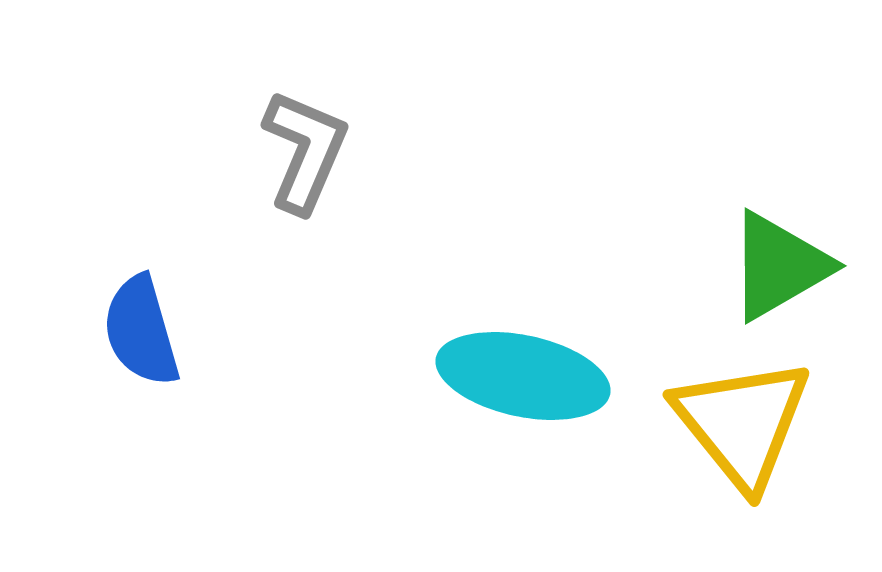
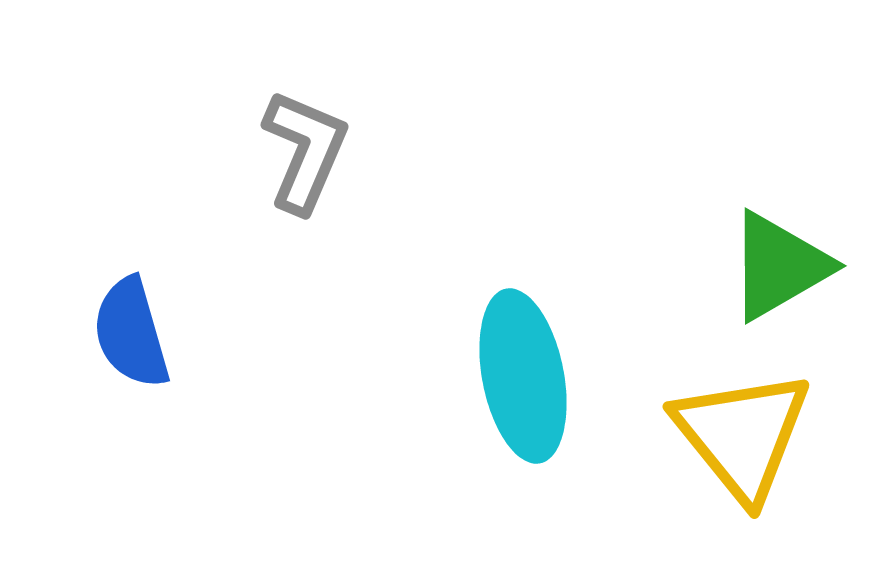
blue semicircle: moved 10 px left, 2 px down
cyan ellipse: rotated 67 degrees clockwise
yellow triangle: moved 12 px down
